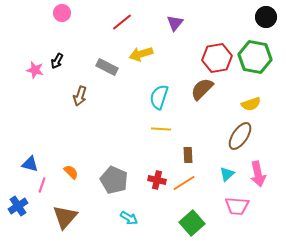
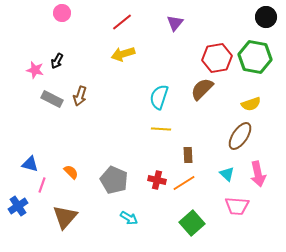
yellow arrow: moved 18 px left
gray rectangle: moved 55 px left, 32 px down
cyan triangle: rotated 35 degrees counterclockwise
